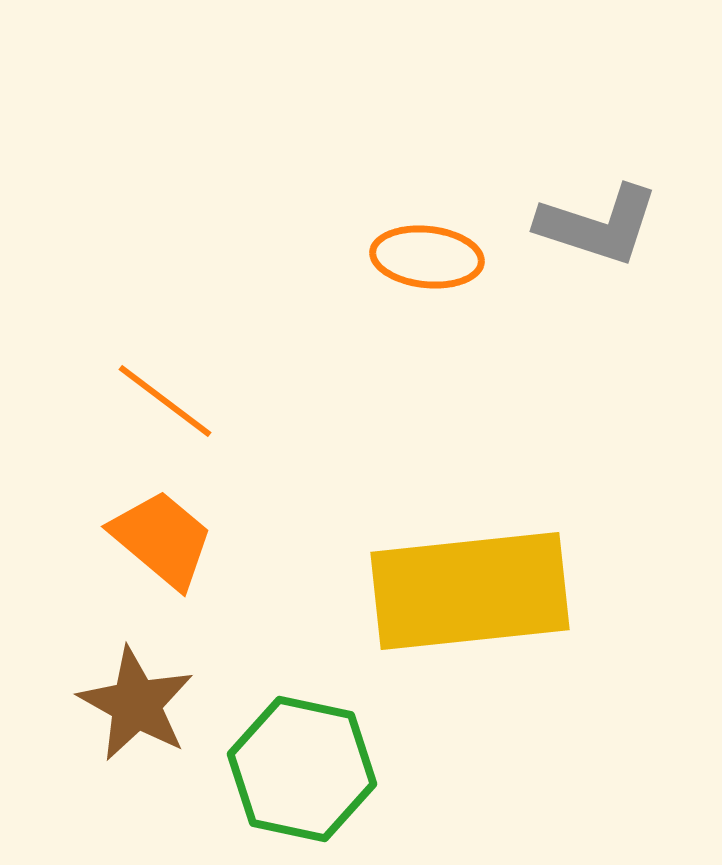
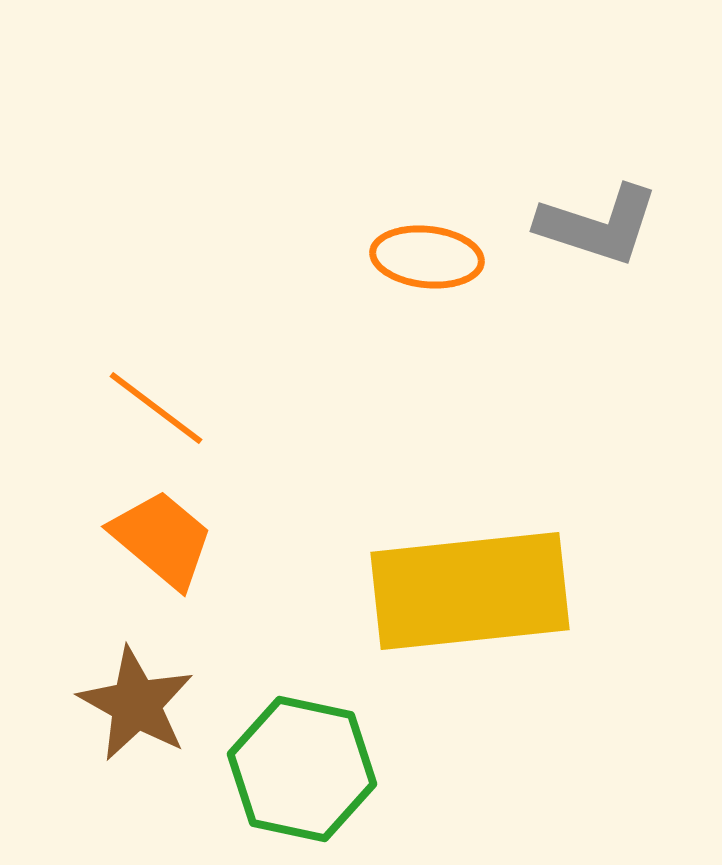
orange line: moved 9 px left, 7 px down
